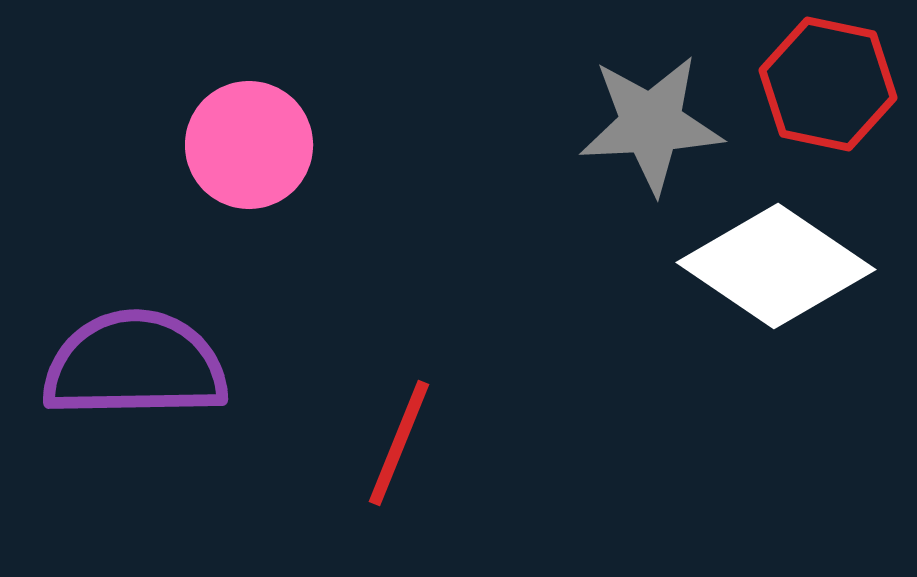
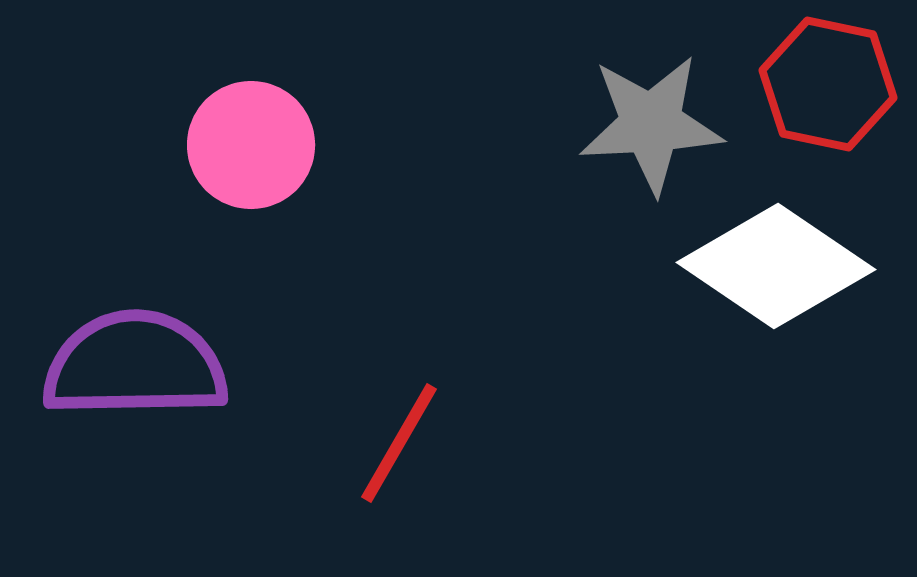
pink circle: moved 2 px right
red line: rotated 8 degrees clockwise
